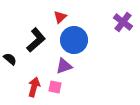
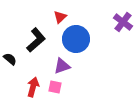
blue circle: moved 2 px right, 1 px up
purple triangle: moved 2 px left
red arrow: moved 1 px left
